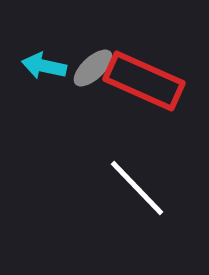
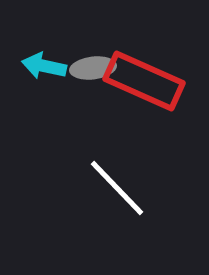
gray ellipse: rotated 36 degrees clockwise
white line: moved 20 px left
